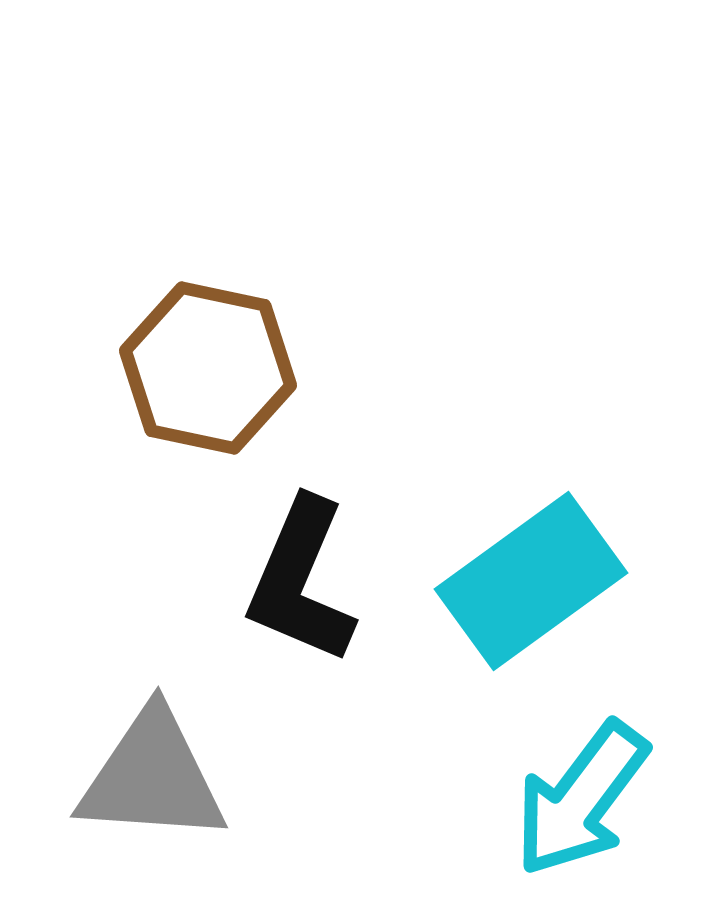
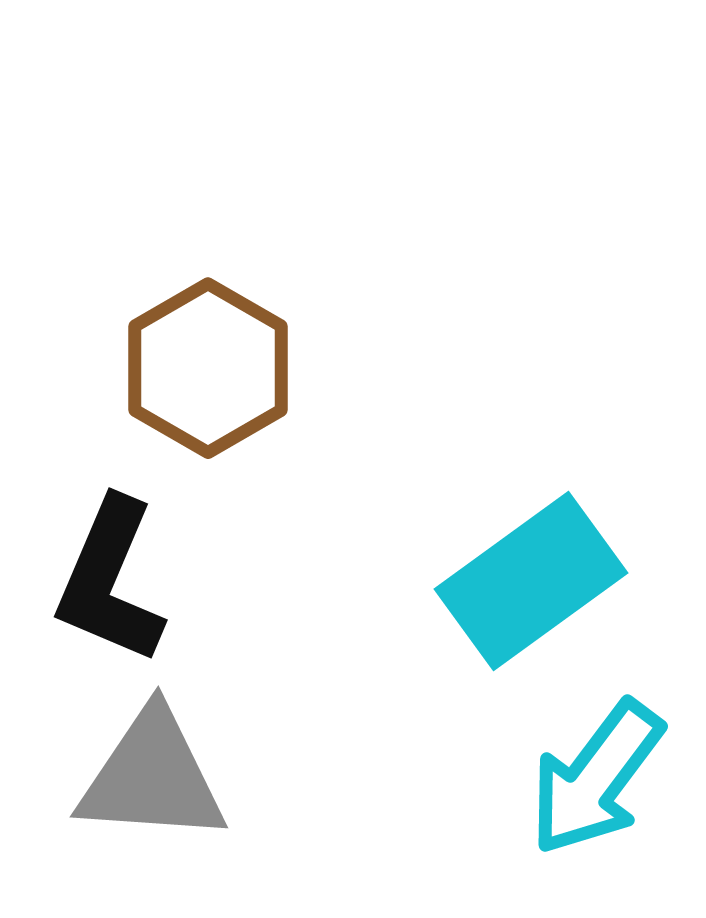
brown hexagon: rotated 18 degrees clockwise
black L-shape: moved 191 px left
cyan arrow: moved 15 px right, 21 px up
